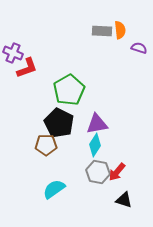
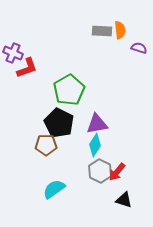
gray hexagon: moved 2 px right, 1 px up; rotated 15 degrees clockwise
